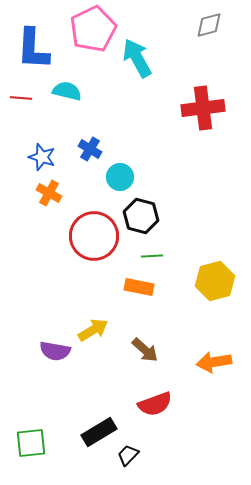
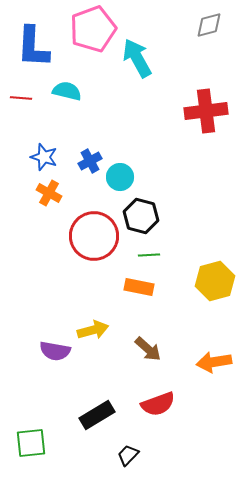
pink pentagon: rotated 6 degrees clockwise
blue L-shape: moved 2 px up
red cross: moved 3 px right, 3 px down
blue cross: moved 12 px down; rotated 30 degrees clockwise
blue star: moved 2 px right
green line: moved 3 px left, 1 px up
yellow arrow: rotated 16 degrees clockwise
brown arrow: moved 3 px right, 1 px up
red semicircle: moved 3 px right
black rectangle: moved 2 px left, 17 px up
